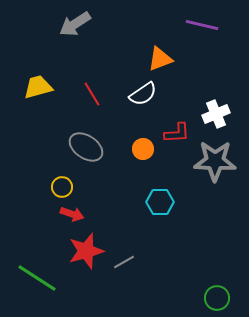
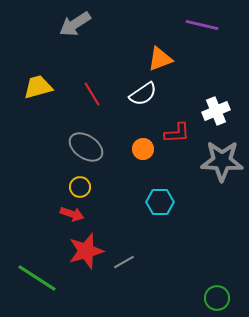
white cross: moved 3 px up
gray star: moved 7 px right
yellow circle: moved 18 px right
